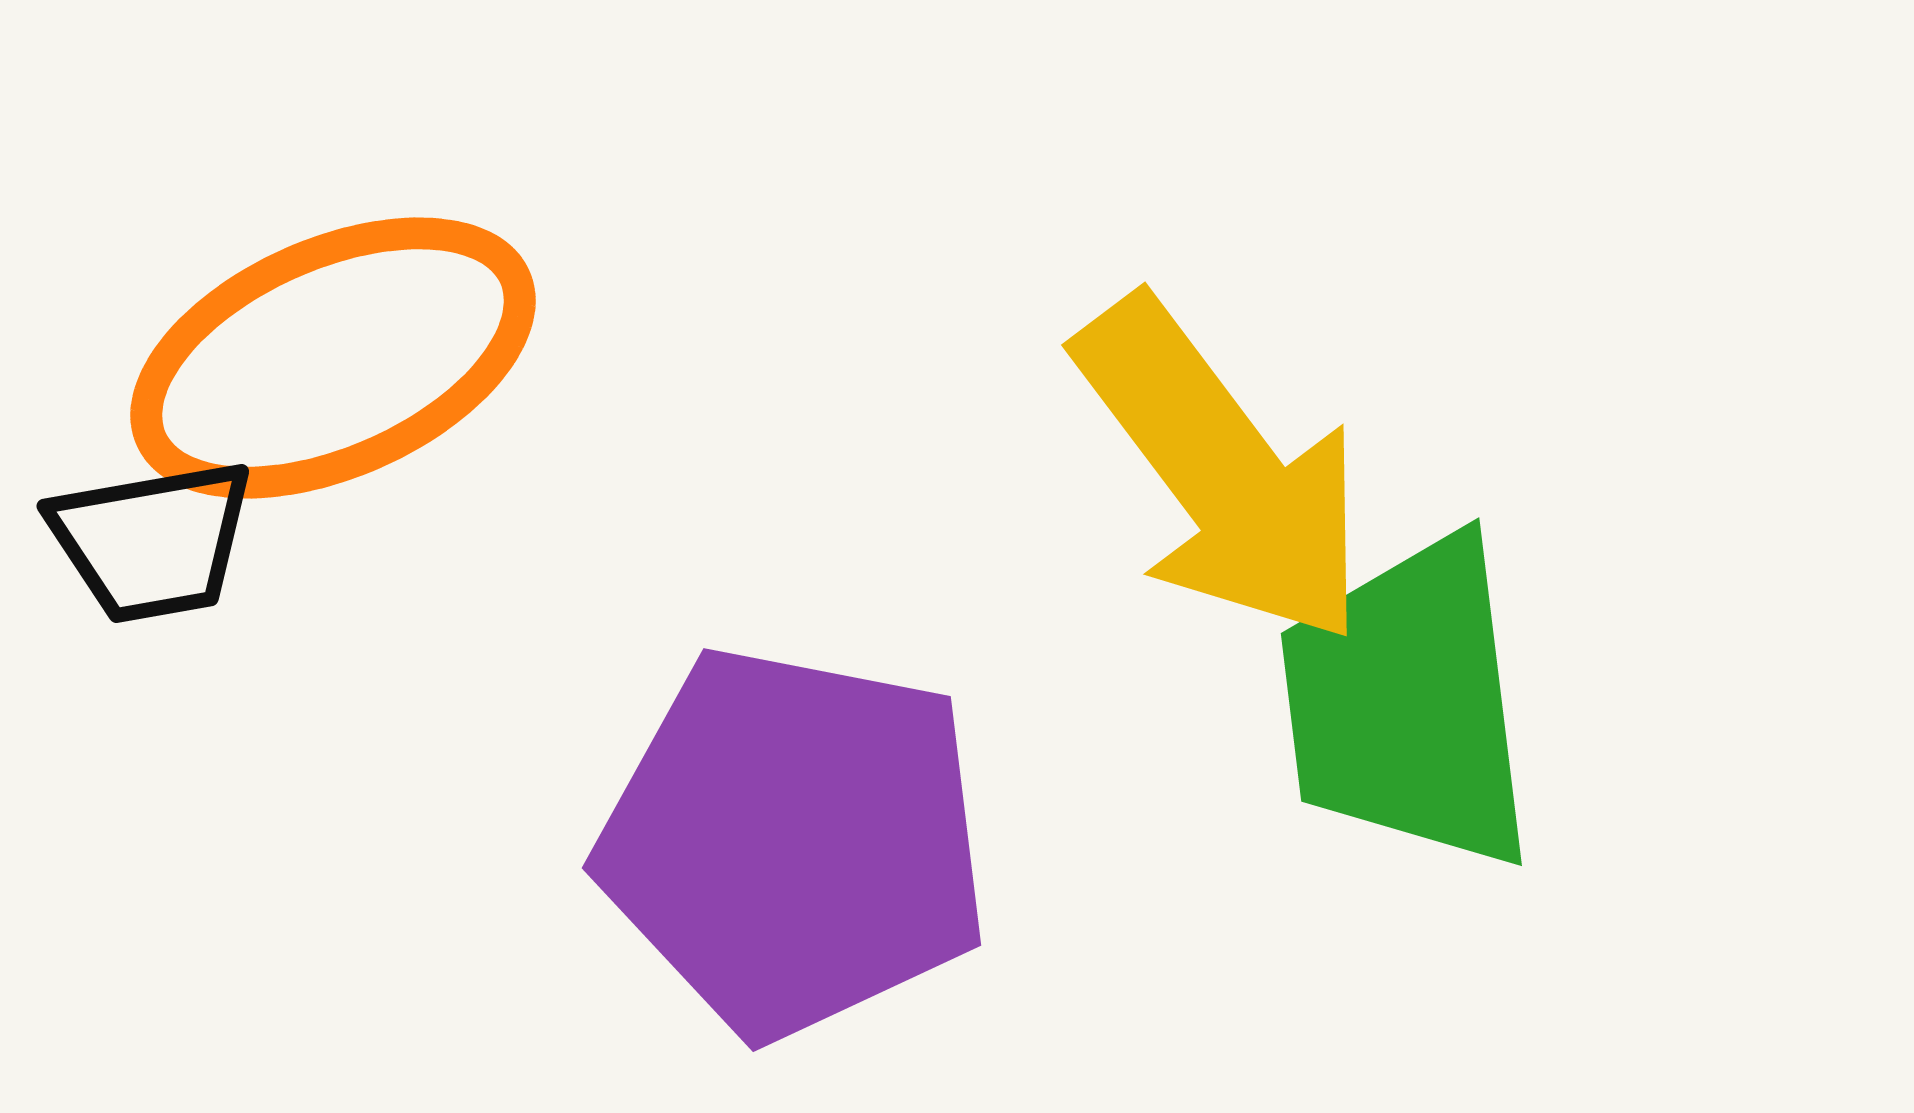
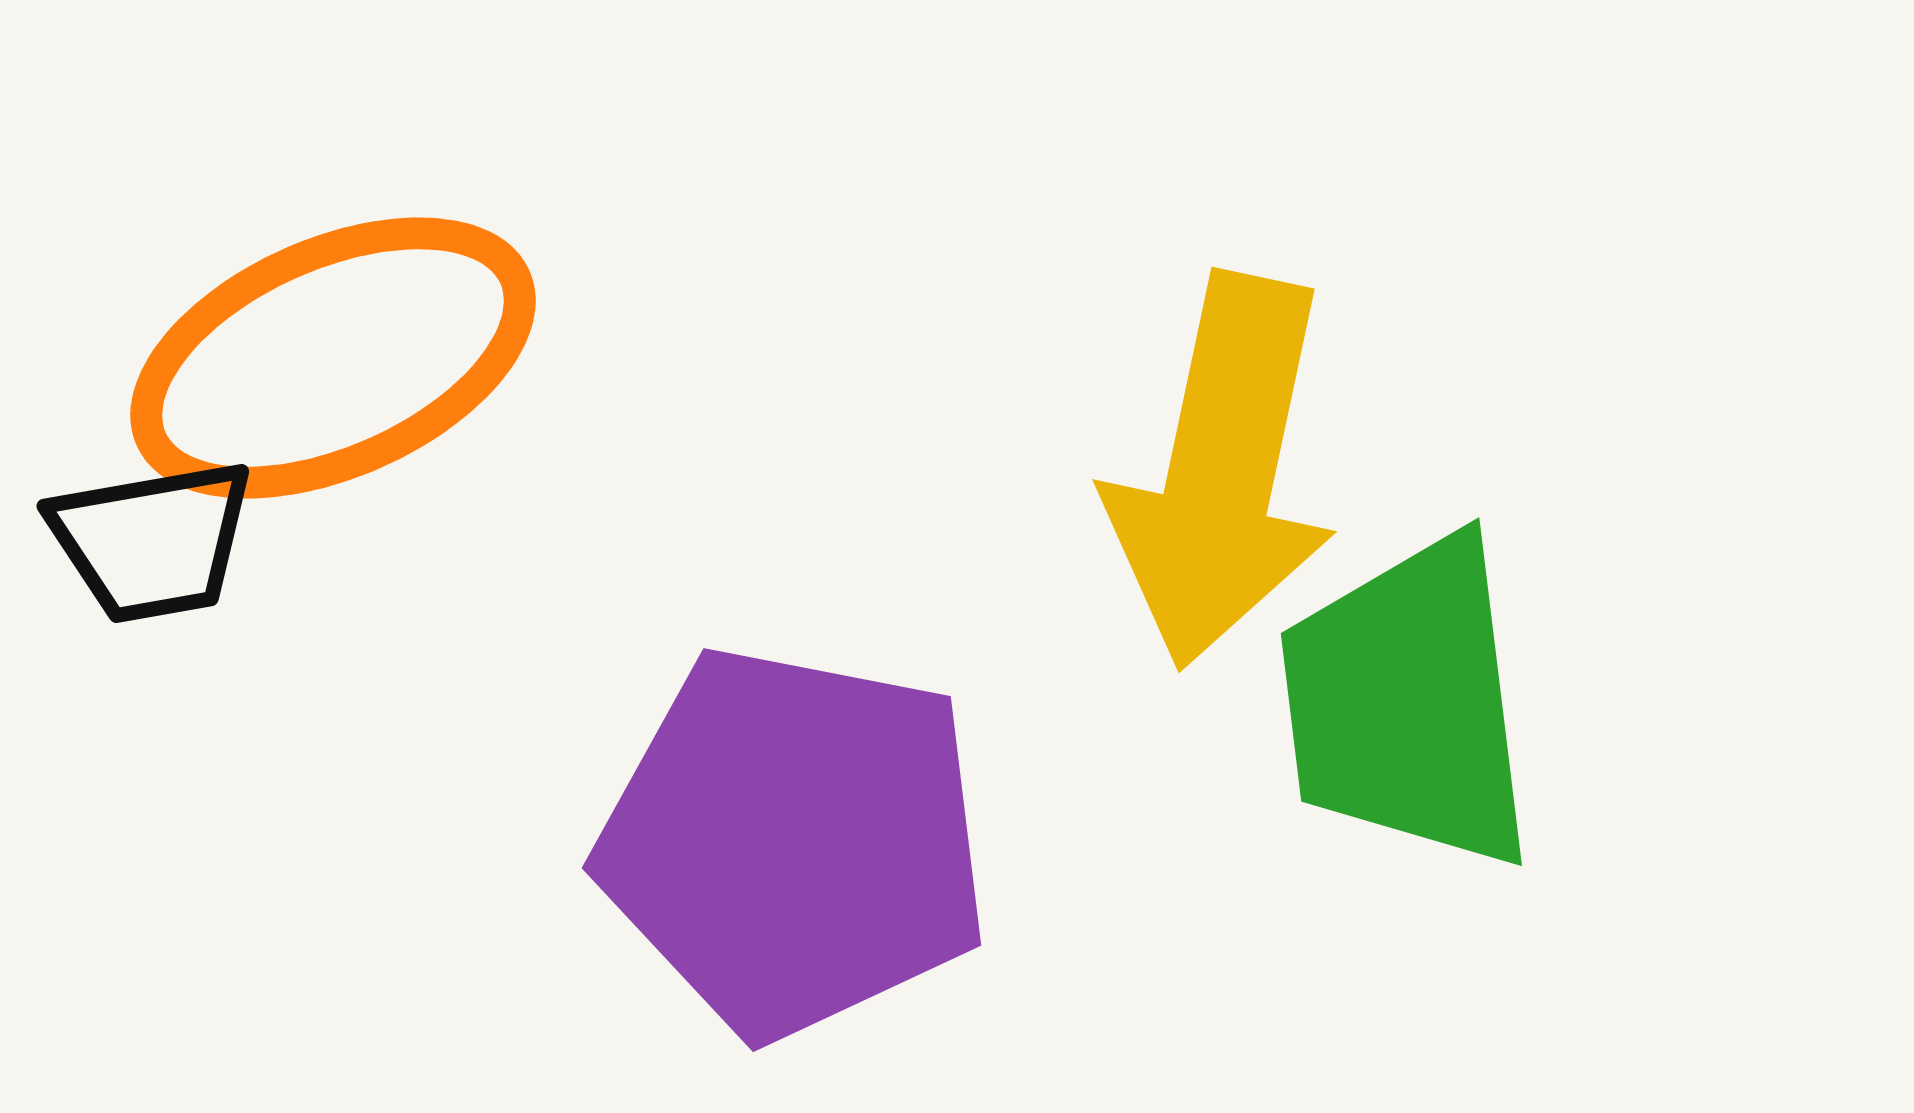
yellow arrow: rotated 49 degrees clockwise
